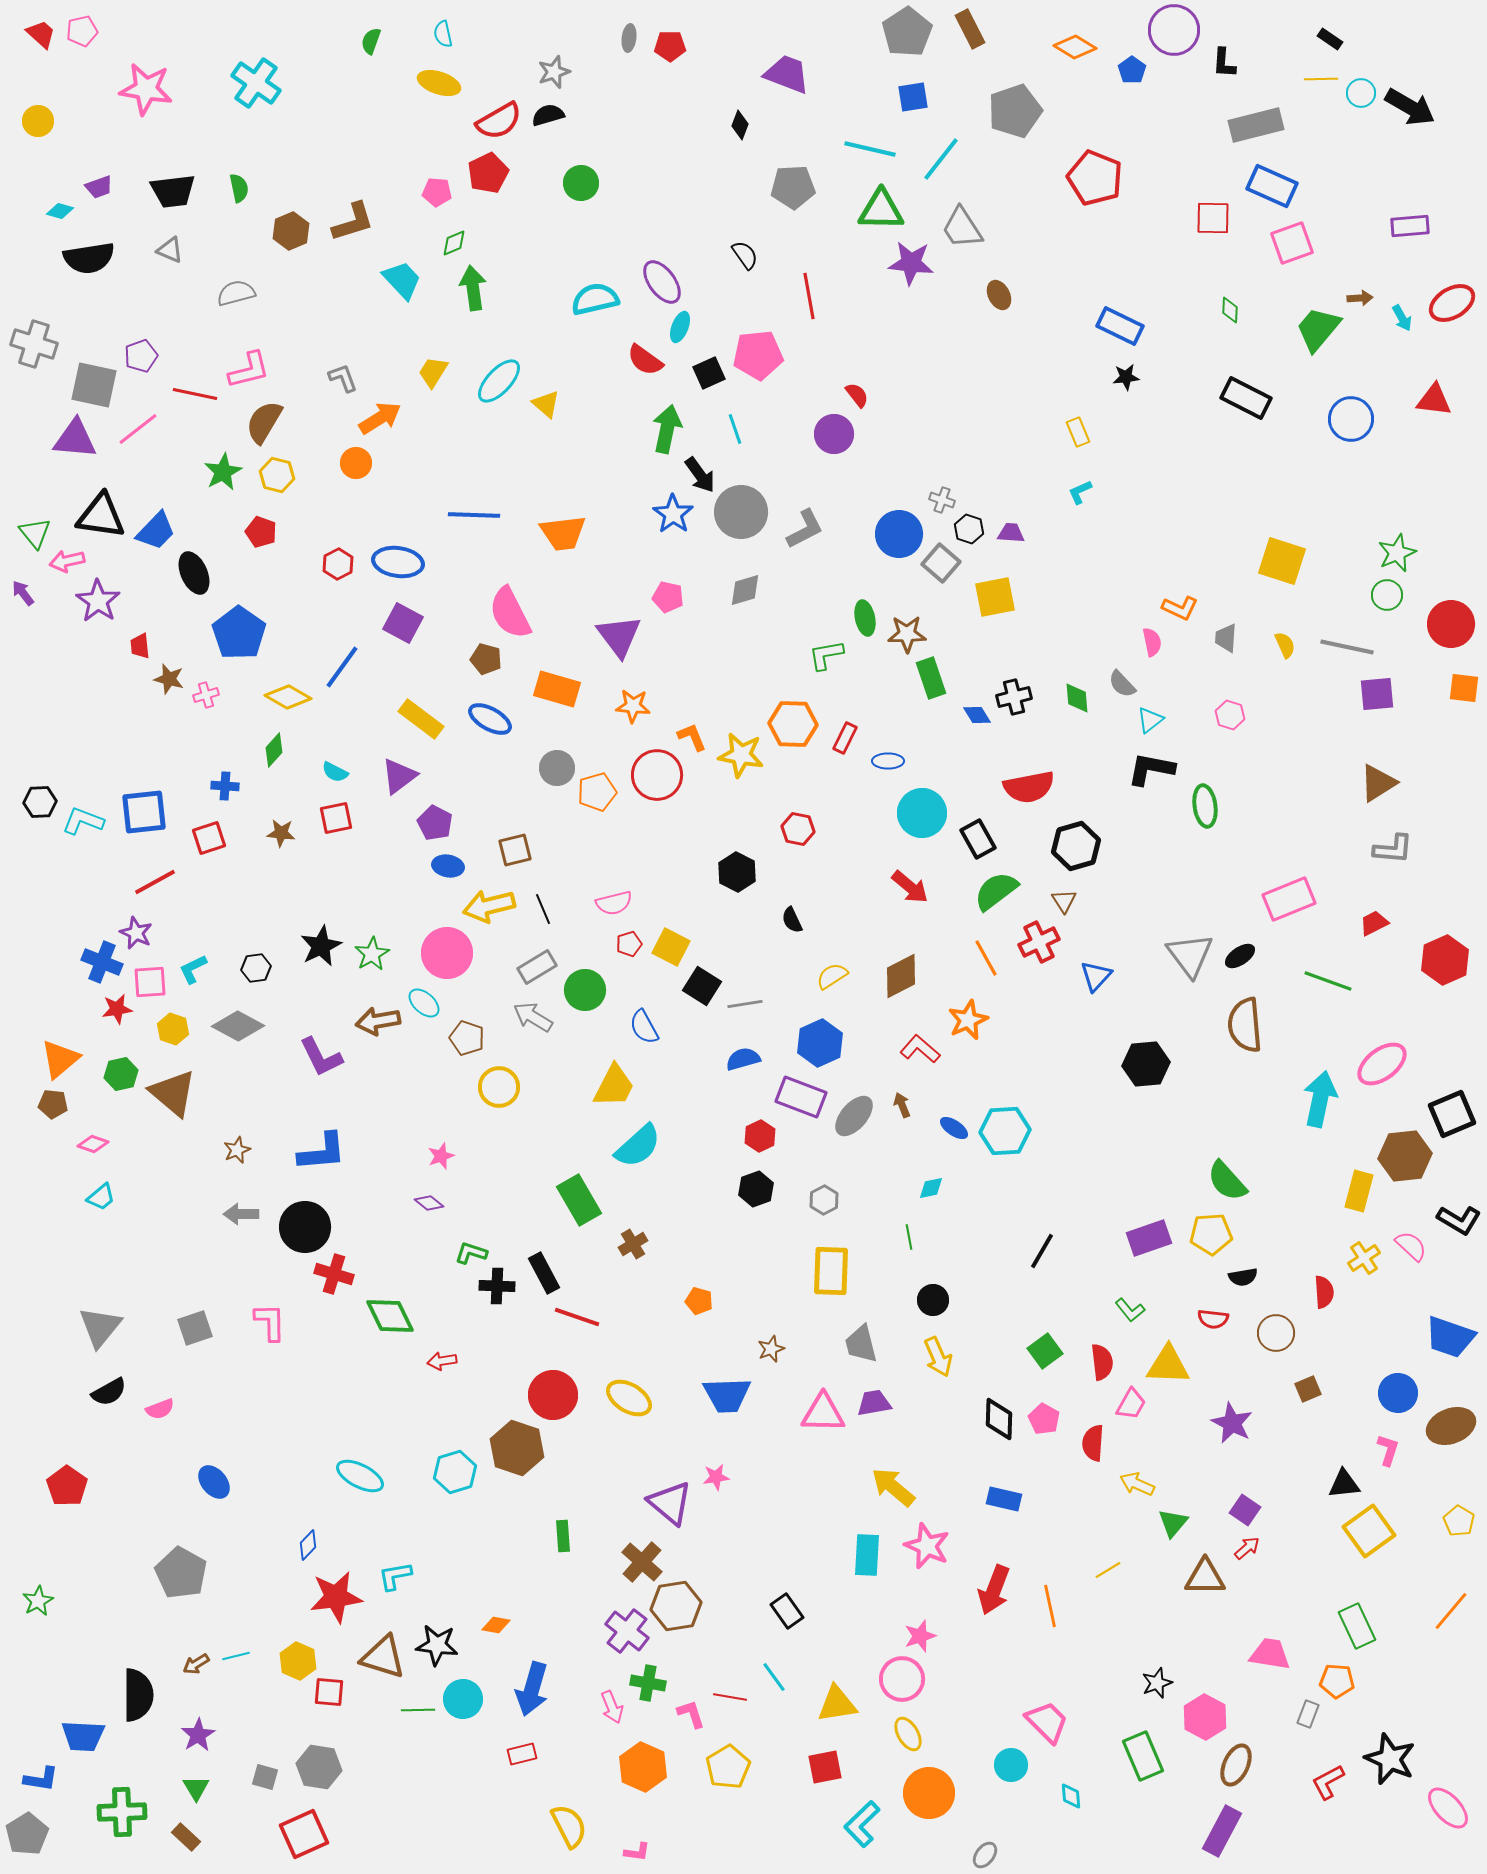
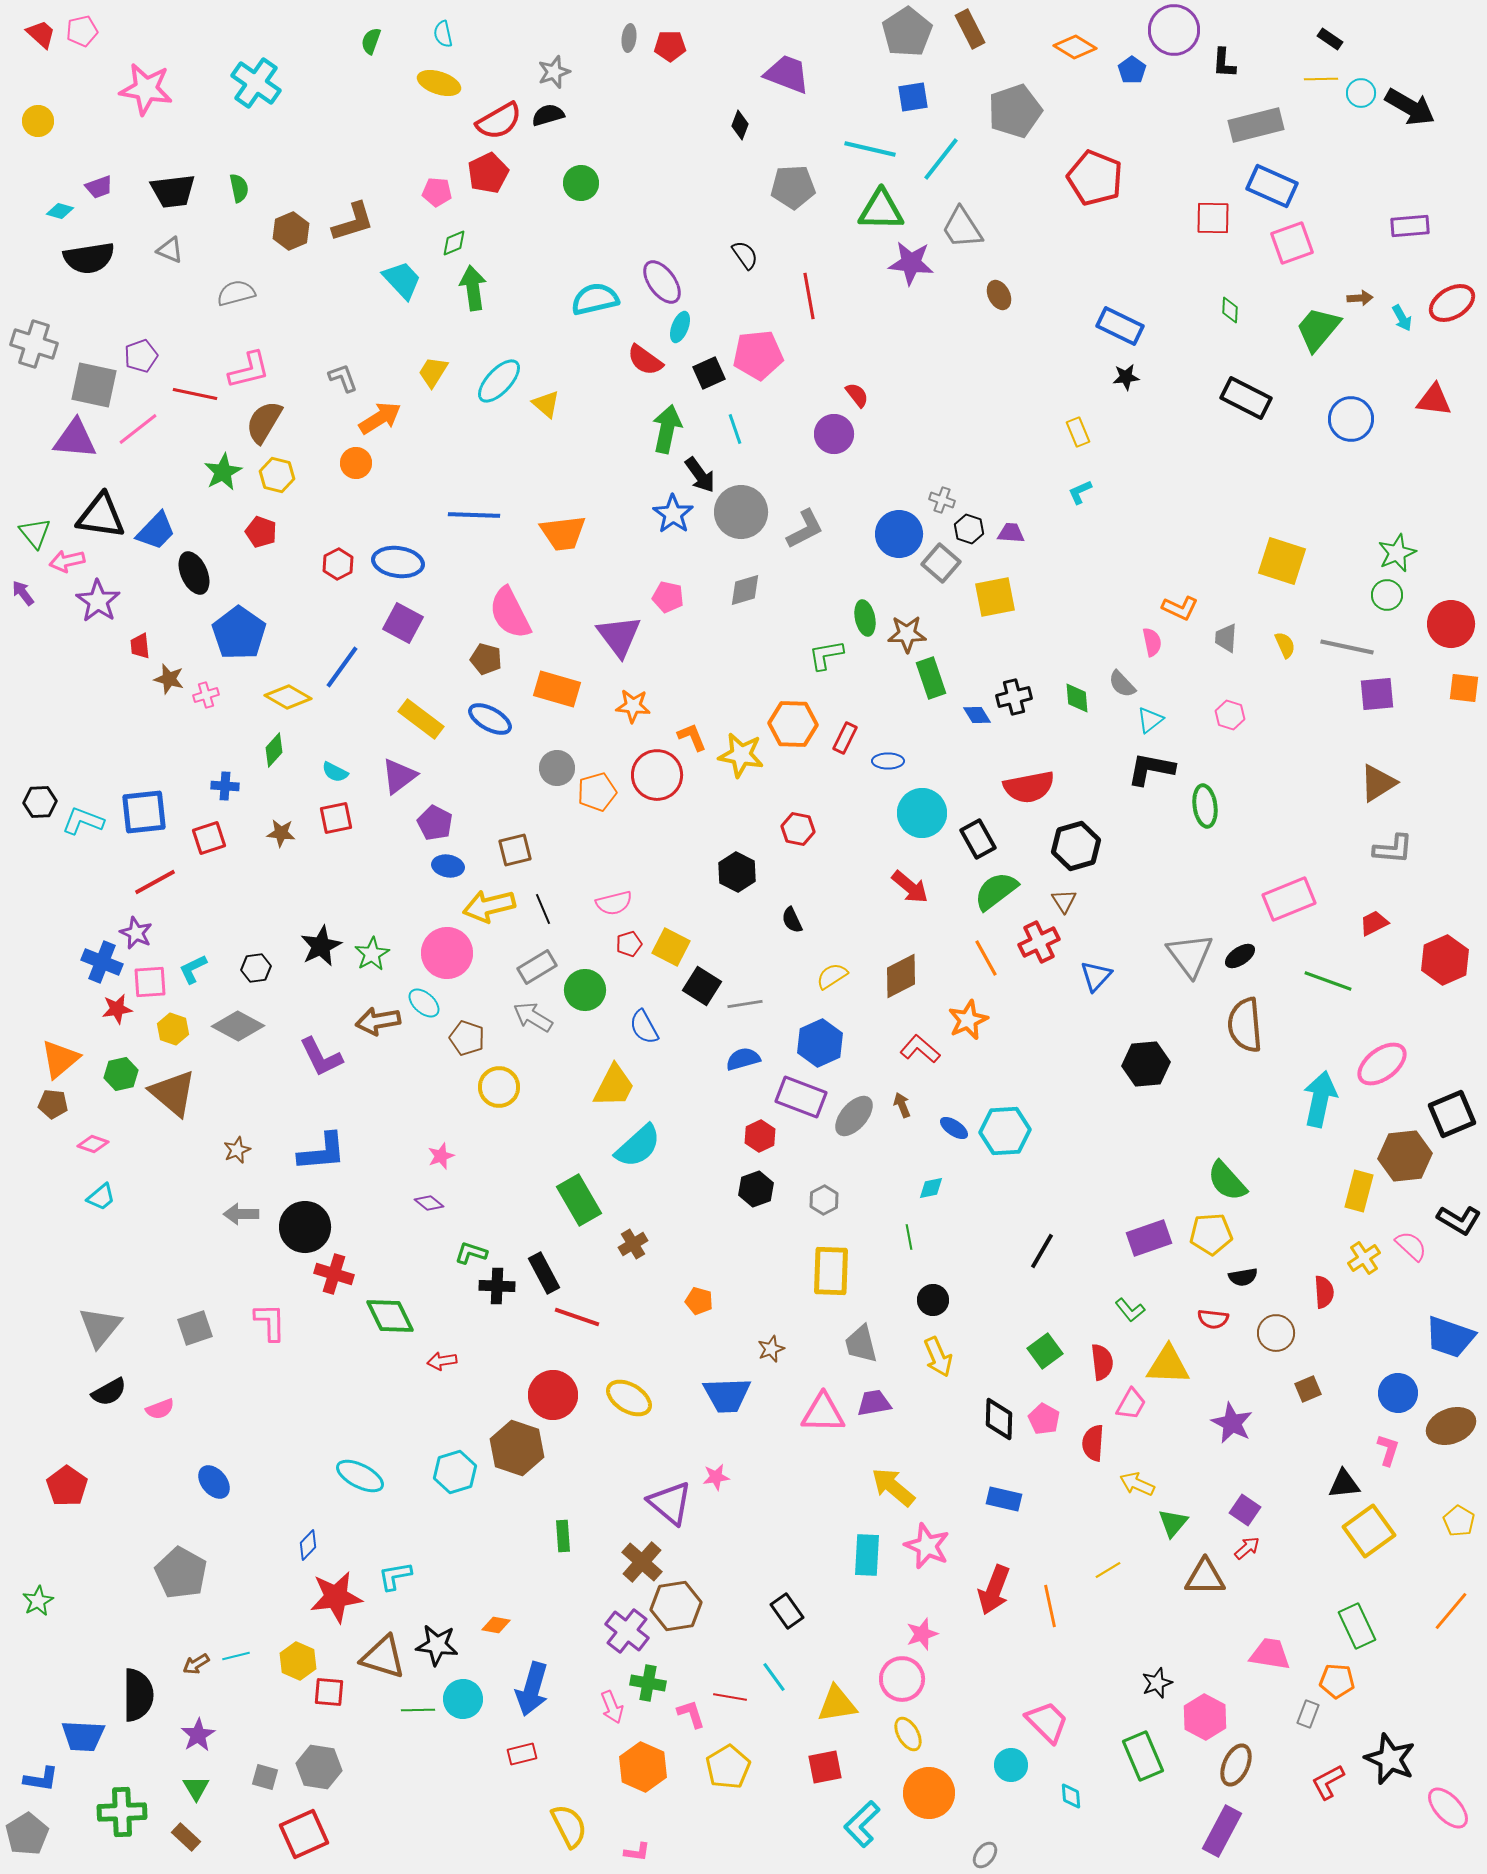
pink star at (920, 1636): moved 2 px right, 2 px up
